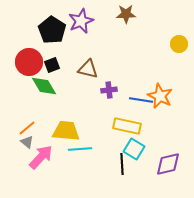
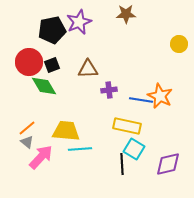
purple star: moved 2 px left, 1 px down
black pentagon: rotated 28 degrees clockwise
brown triangle: rotated 15 degrees counterclockwise
